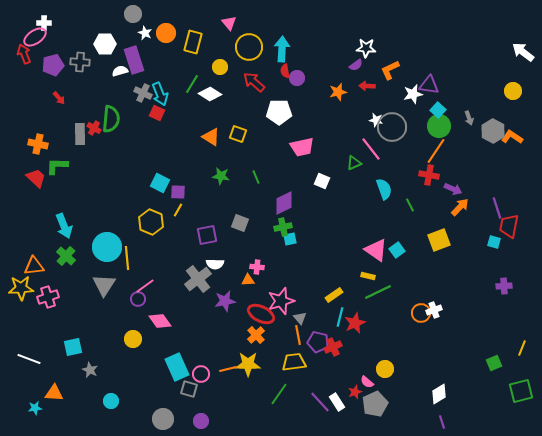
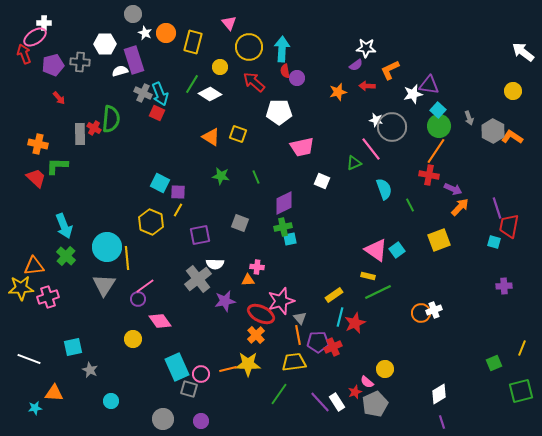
purple square at (207, 235): moved 7 px left
purple pentagon at (318, 342): rotated 15 degrees counterclockwise
